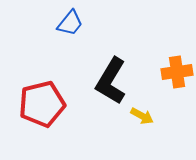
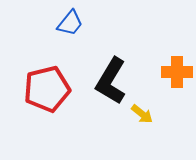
orange cross: rotated 8 degrees clockwise
red pentagon: moved 5 px right, 15 px up
yellow arrow: moved 2 px up; rotated 10 degrees clockwise
